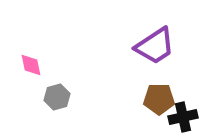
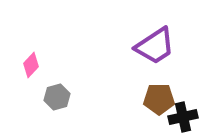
pink diamond: rotated 55 degrees clockwise
